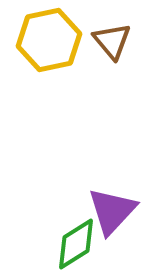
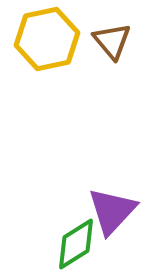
yellow hexagon: moved 2 px left, 1 px up
